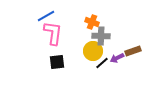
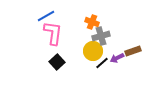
gray cross: rotated 18 degrees counterclockwise
black square: rotated 35 degrees counterclockwise
